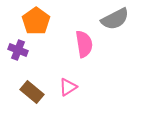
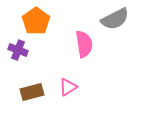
brown rectangle: rotated 55 degrees counterclockwise
